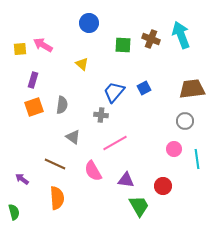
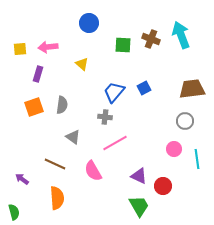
pink arrow: moved 5 px right, 2 px down; rotated 36 degrees counterclockwise
purple rectangle: moved 5 px right, 6 px up
gray cross: moved 4 px right, 2 px down
purple triangle: moved 13 px right, 4 px up; rotated 18 degrees clockwise
